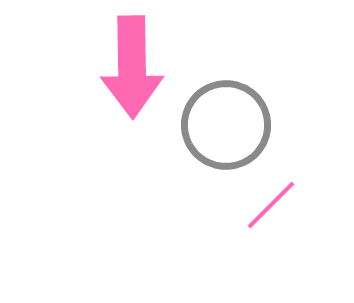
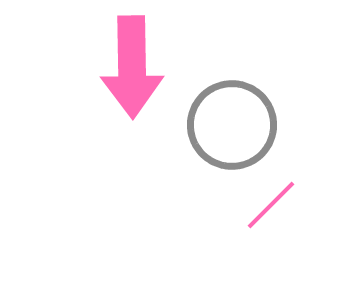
gray circle: moved 6 px right
